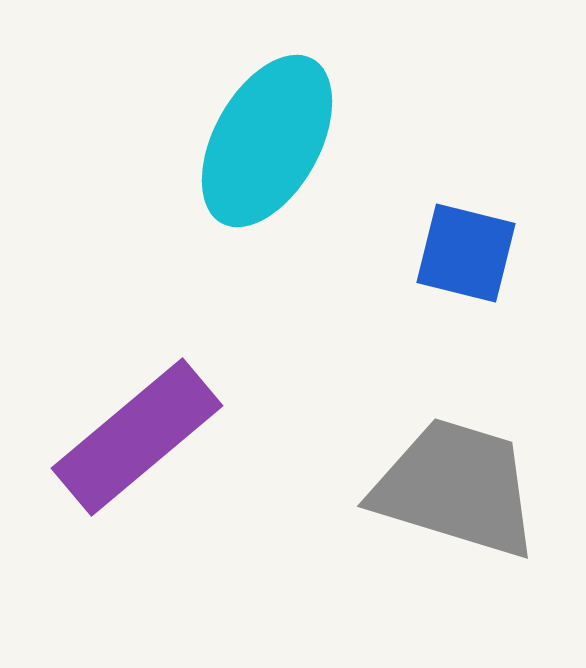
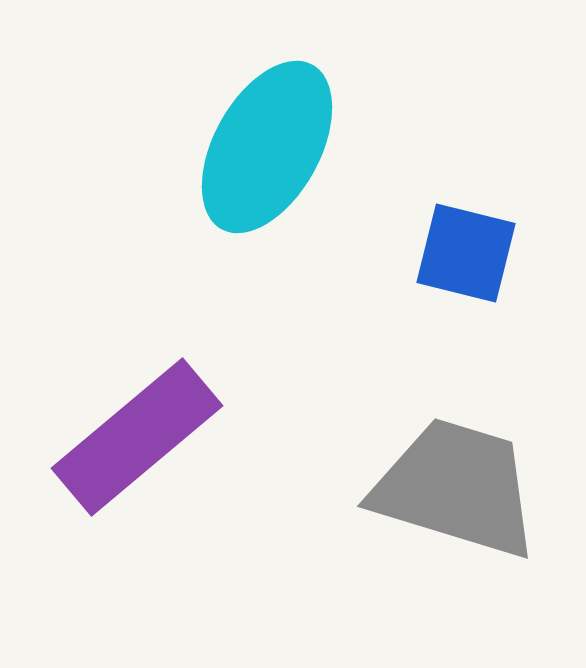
cyan ellipse: moved 6 px down
